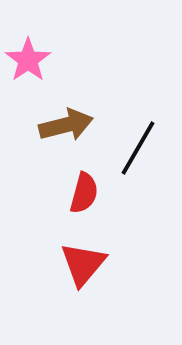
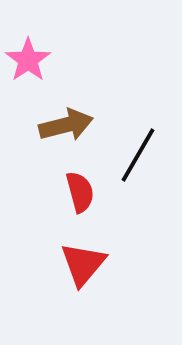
black line: moved 7 px down
red semicircle: moved 4 px left, 1 px up; rotated 30 degrees counterclockwise
